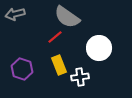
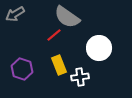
gray arrow: rotated 18 degrees counterclockwise
red line: moved 1 px left, 2 px up
